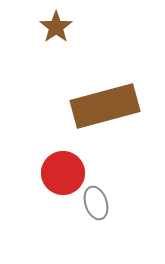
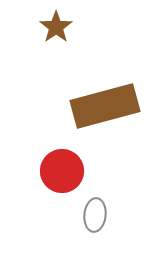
red circle: moved 1 px left, 2 px up
gray ellipse: moved 1 px left, 12 px down; rotated 24 degrees clockwise
